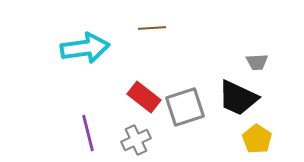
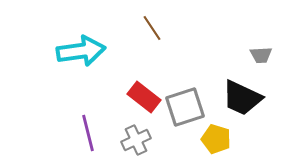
brown line: rotated 60 degrees clockwise
cyan arrow: moved 4 px left, 3 px down
gray trapezoid: moved 4 px right, 7 px up
black trapezoid: moved 4 px right
yellow pentagon: moved 41 px left; rotated 16 degrees counterclockwise
